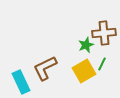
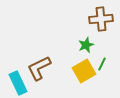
brown cross: moved 3 px left, 14 px up
brown L-shape: moved 6 px left
cyan rectangle: moved 3 px left, 1 px down
